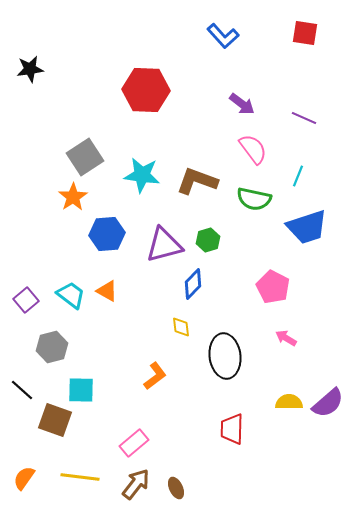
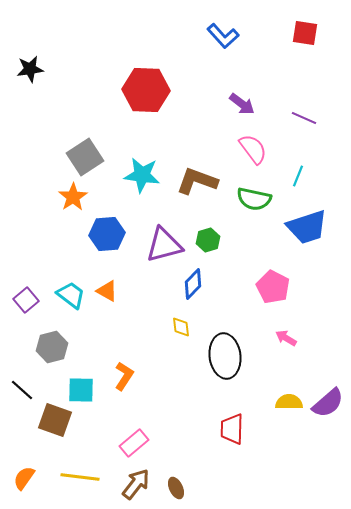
orange L-shape: moved 31 px left; rotated 20 degrees counterclockwise
